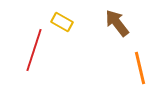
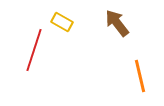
orange line: moved 8 px down
